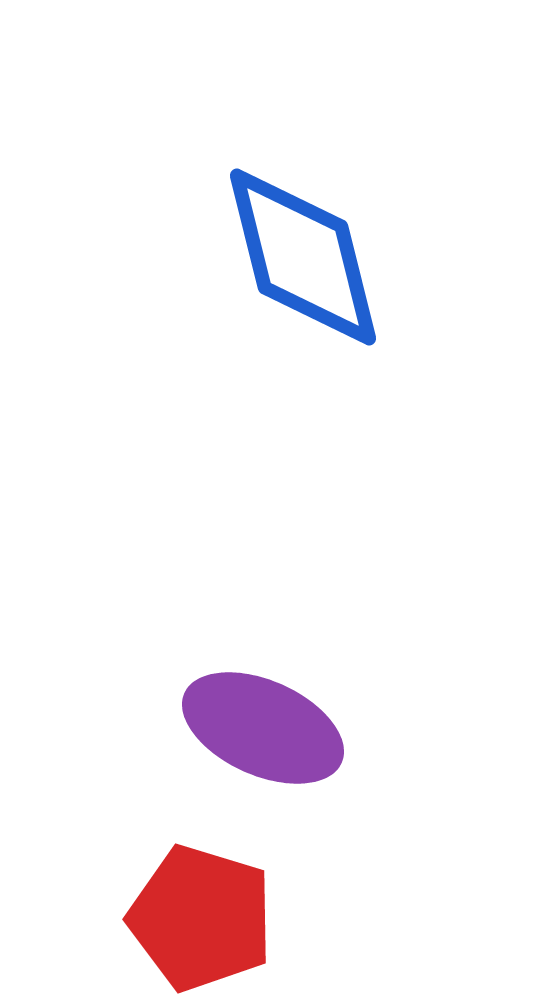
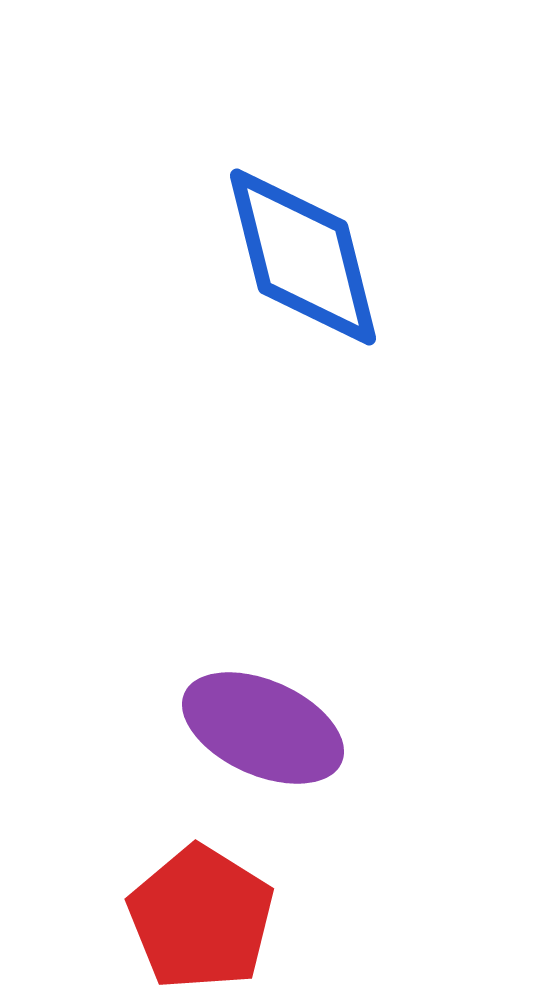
red pentagon: rotated 15 degrees clockwise
